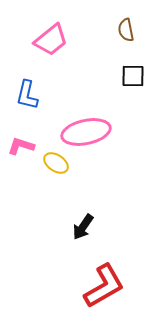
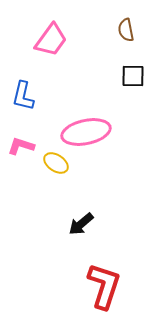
pink trapezoid: rotated 15 degrees counterclockwise
blue L-shape: moved 4 px left, 1 px down
black arrow: moved 2 px left, 3 px up; rotated 16 degrees clockwise
red L-shape: rotated 42 degrees counterclockwise
